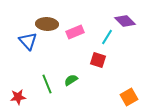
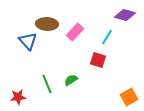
purple diamond: moved 6 px up; rotated 30 degrees counterclockwise
pink rectangle: rotated 24 degrees counterclockwise
